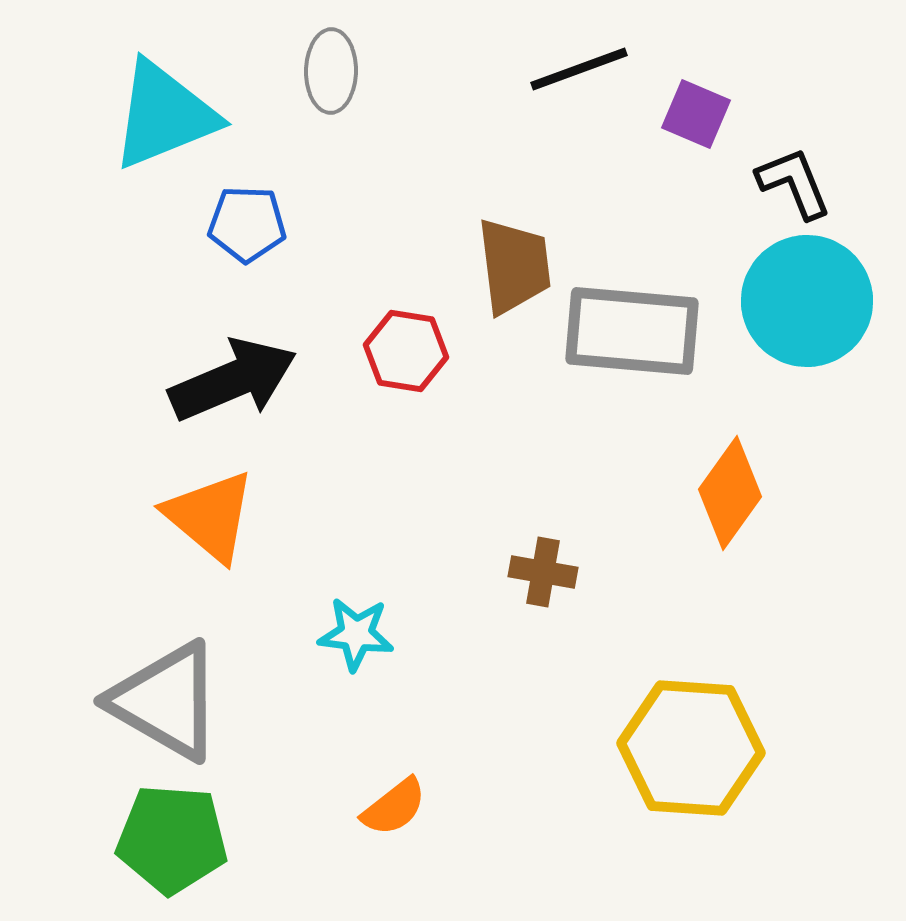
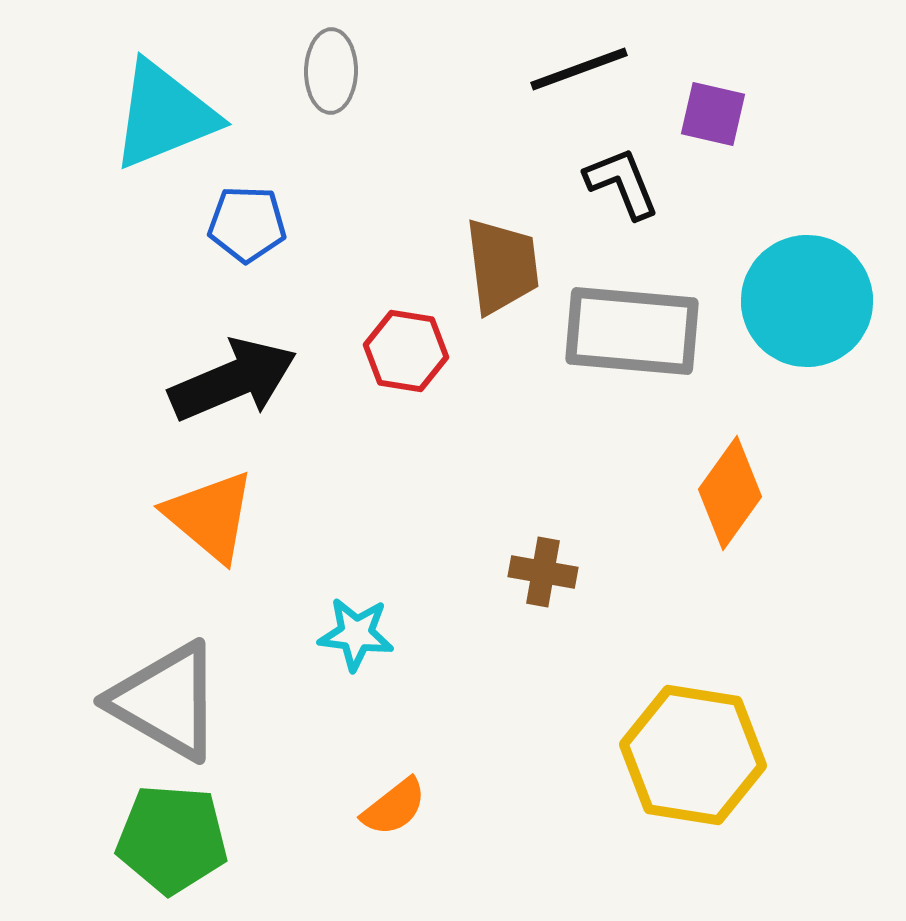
purple square: moved 17 px right; rotated 10 degrees counterclockwise
black L-shape: moved 172 px left
brown trapezoid: moved 12 px left
yellow hexagon: moved 2 px right, 7 px down; rotated 5 degrees clockwise
